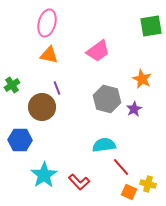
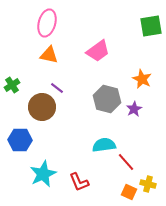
purple line: rotated 32 degrees counterclockwise
red line: moved 5 px right, 5 px up
cyan star: moved 1 px left, 1 px up; rotated 8 degrees clockwise
red L-shape: rotated 20 degrees clockwise
